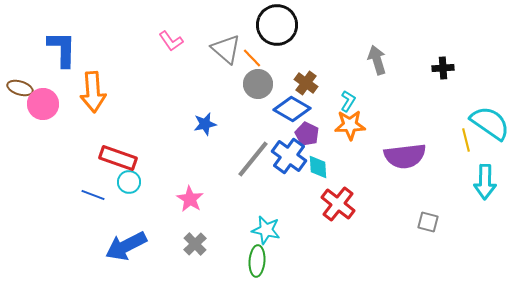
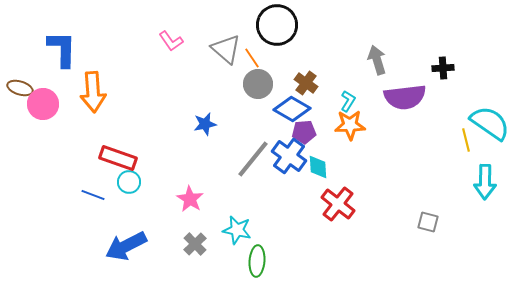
orange line: rotated 10 degrees clockwise
purple pentagon: moved 3 px left, 2 px up; rotated 30 degrees counterclockwise
purple semicircle: moved 59 px up
cyan star: moved 29 px left
